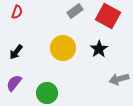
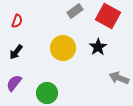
red semicircle: moved 9 px down
black star: moved 1 px left, 2 px up
gray arrow: moved 1 px up; rotated 36 degrees clockwise
